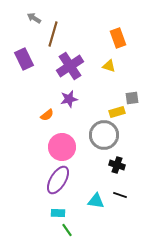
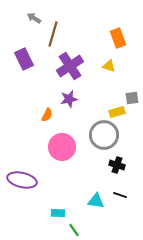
orange semicircle: rotated 24 degrees counterclockwise
purple ellipse: moved 36 px left; rotated 72 degrees clockwise
green line: moved 7 px right
